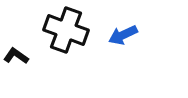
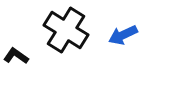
black cross: rotated 12 degrees clockwise
